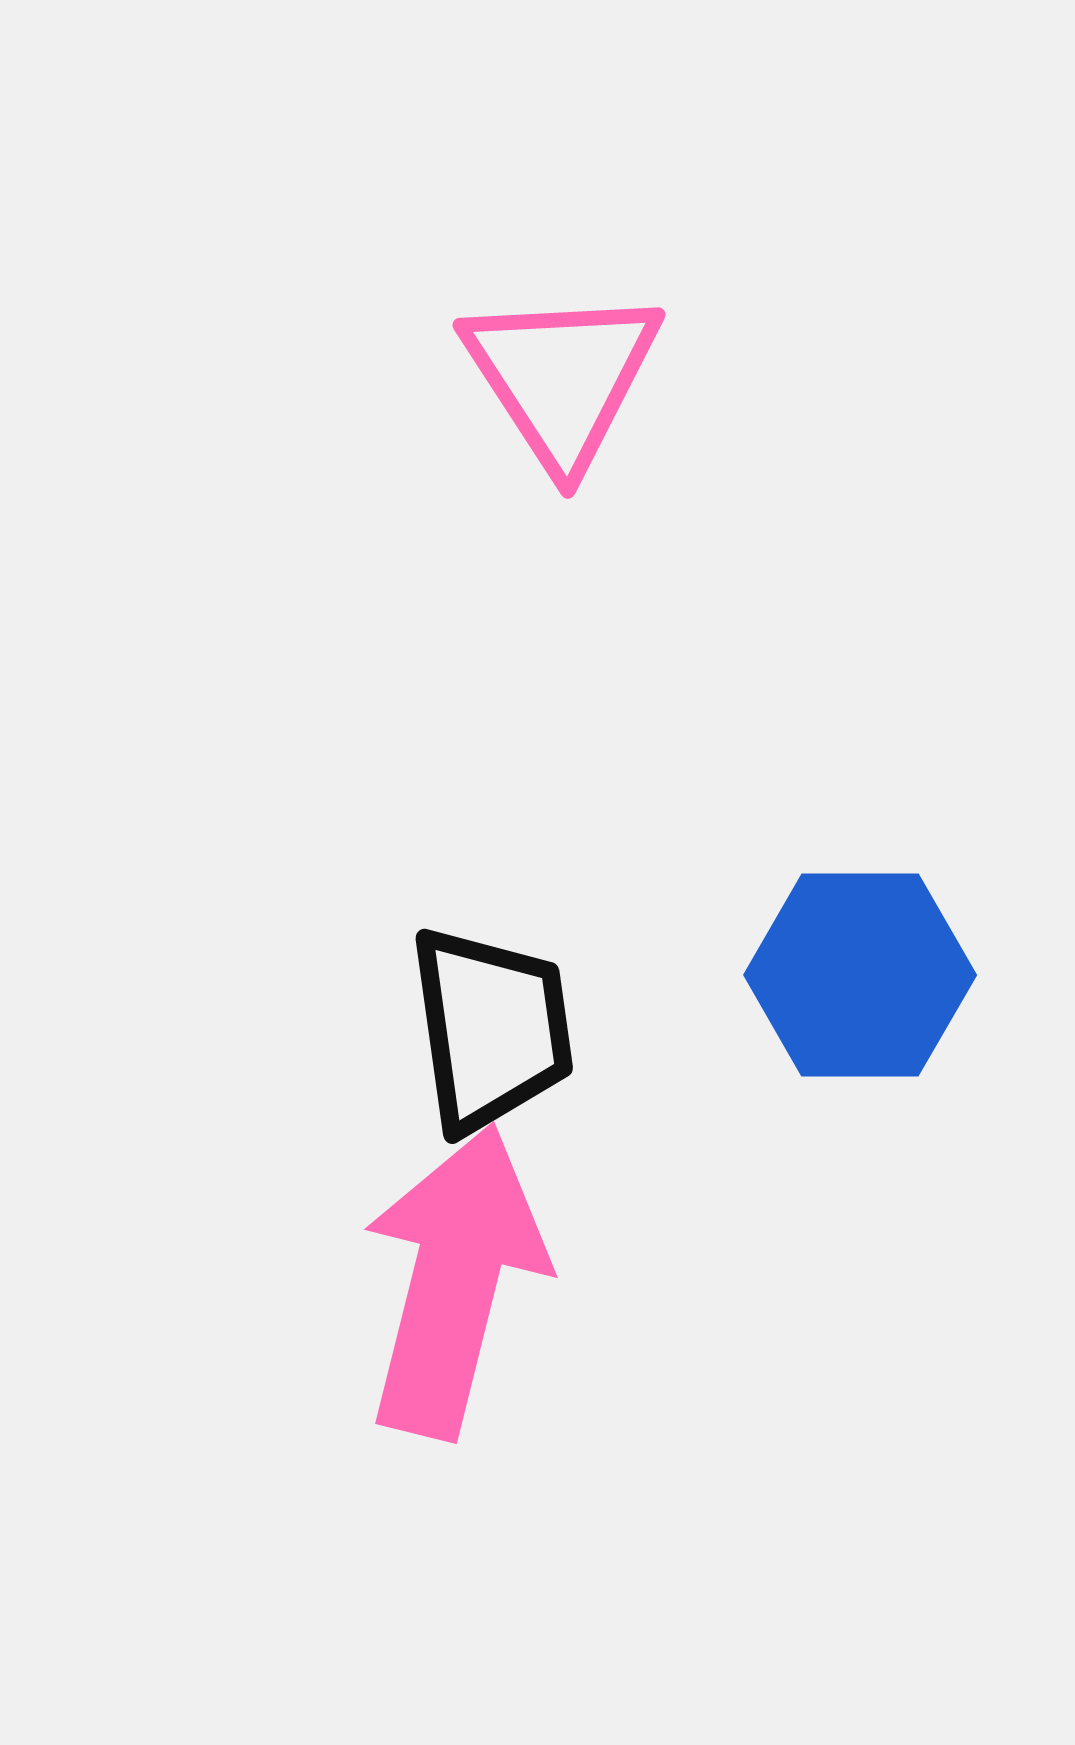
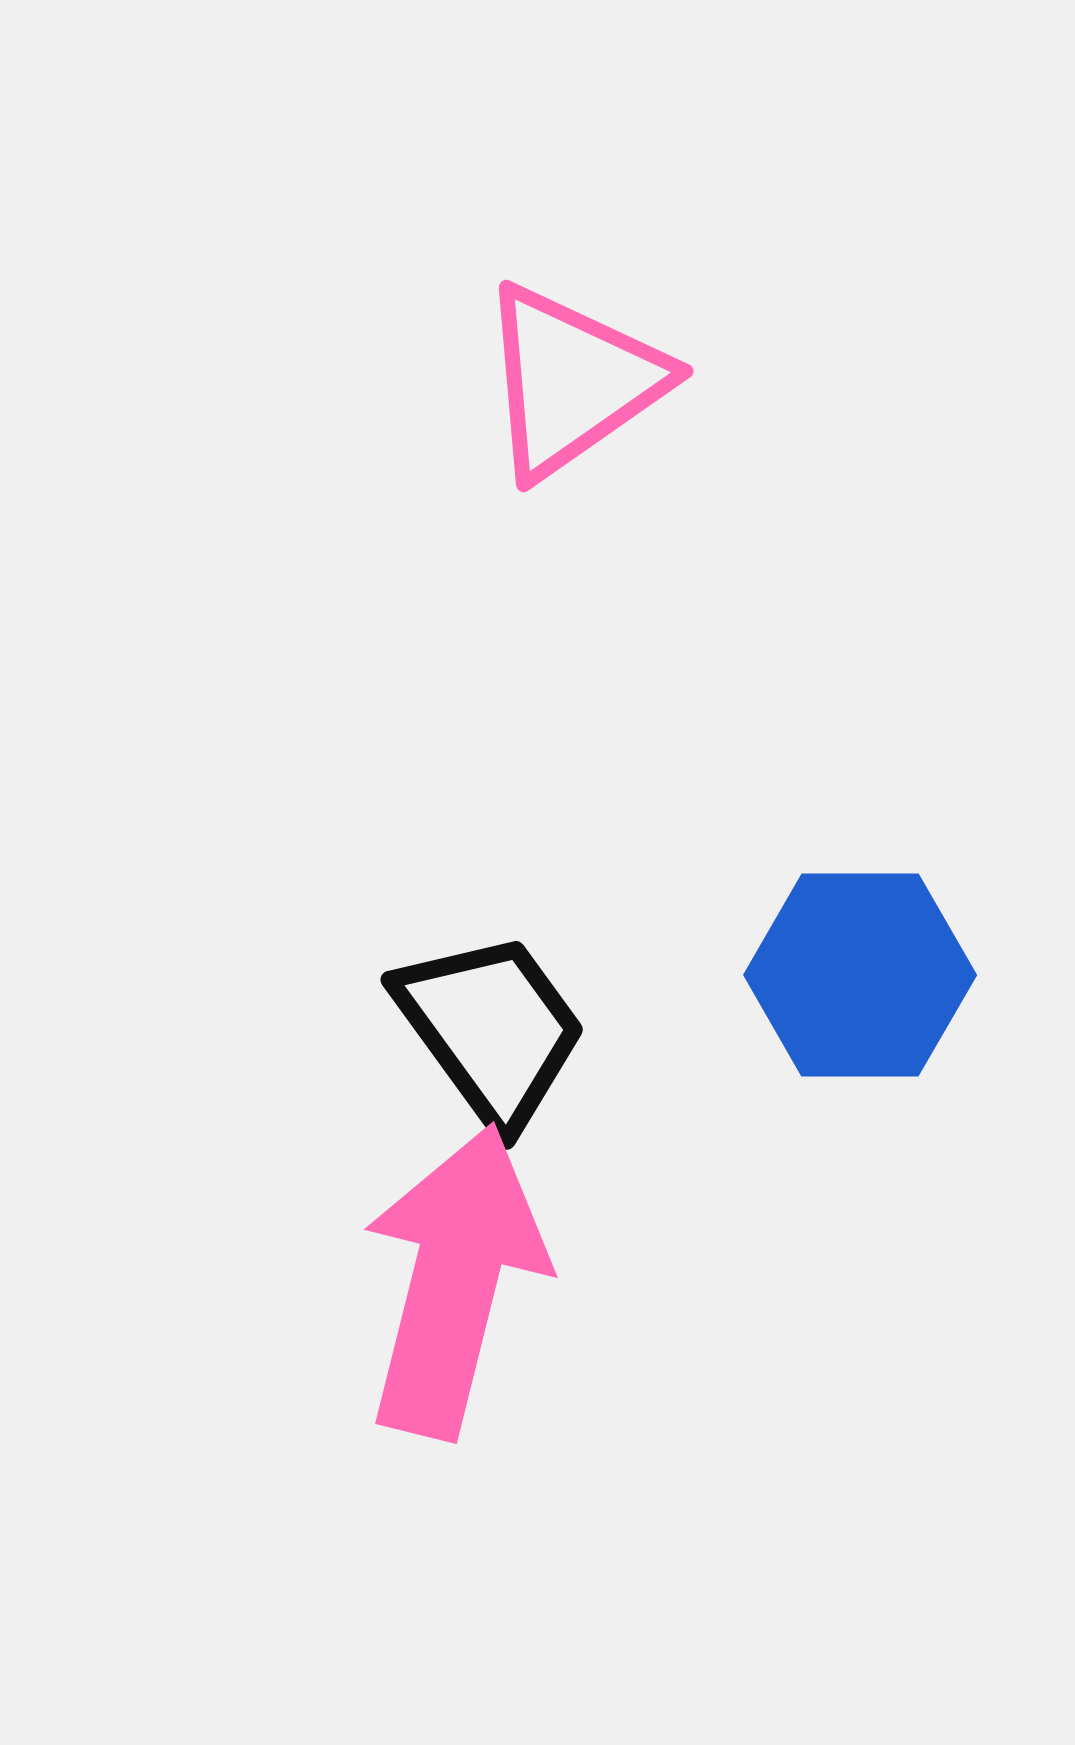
pink triangle: moved 10 px right, 4 px down; rotated 28 degrees clockwise
black trapezoid: rotated 28 degrees counterclockwise
